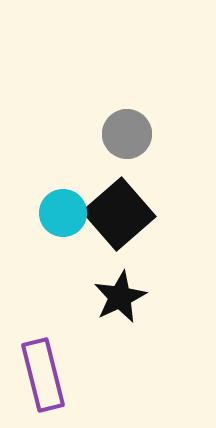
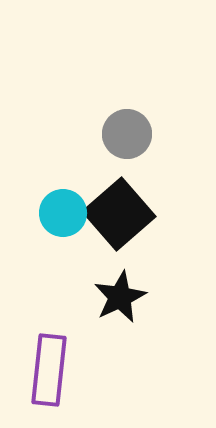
purple rectangle: moved 6 px right, 5 px up; rotated 20 degrees clockwise
